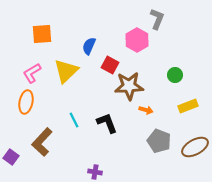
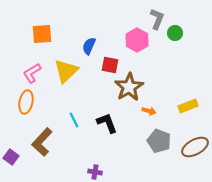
red square: rotated 18 degrees counterclockwise
green circle: moved 42 px up
brown star: moved 1 px down; rotated 28 degrees counterclockwise
orange arrow: moved 3 px right, 1 px down
